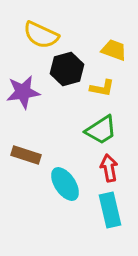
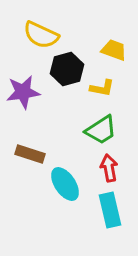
brown rectangle: moved 4 px right, 1 px up
